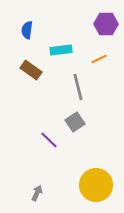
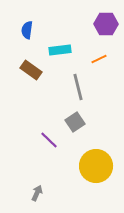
cyan rectangle: moved 1 px left
yellow circle: moved 19 px up
